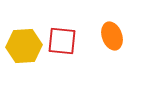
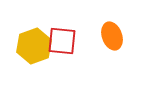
yellow hexagon: moved 10 px right; rotated 16 degrees counterclockwise
